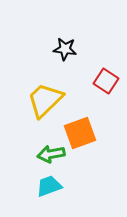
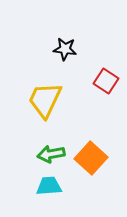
yellow trapezoid: rotated 21 degrees counterclockwise
orange square: moved 11 px right, 25 px down; rotated 28 degrees counterclockwise
cyan trapezoid: rotated 16 degrees clockwise
